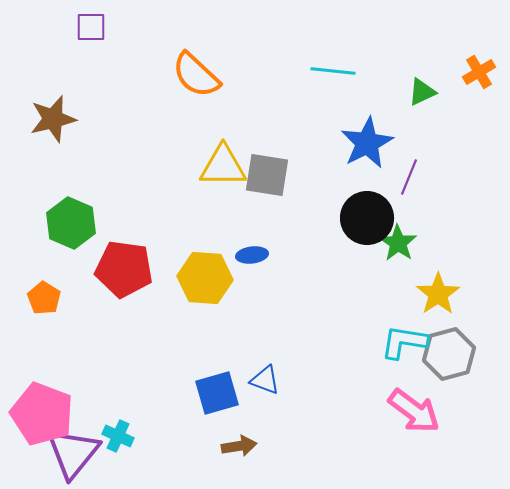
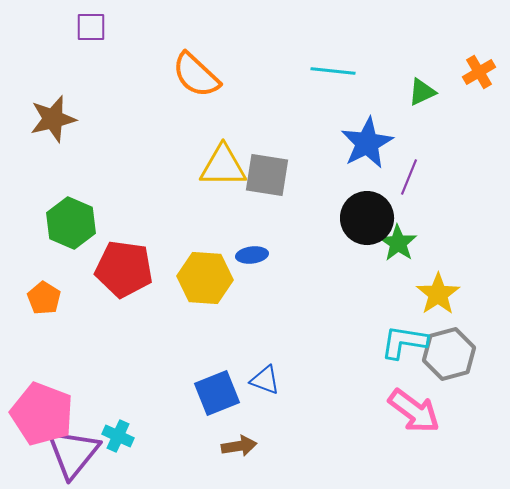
blue square: rotated 6 degrees counterclockwise
